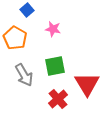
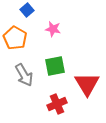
red cross: moved 1 px left, 5 px down; rotated 18 degrees clockwise
